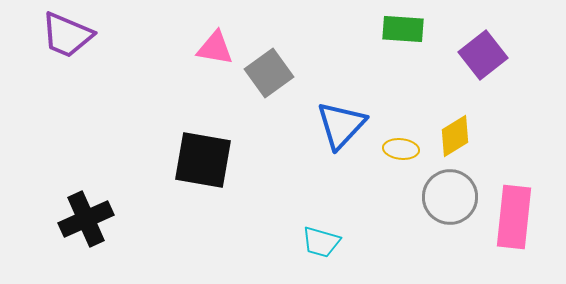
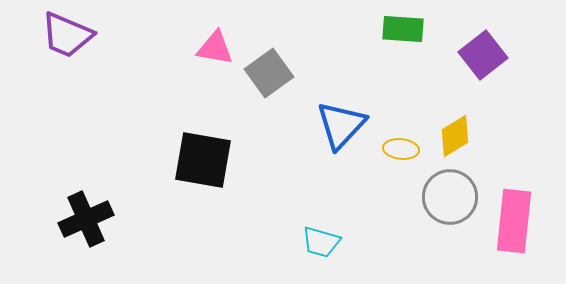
pink rectangle: moved 4 px down
